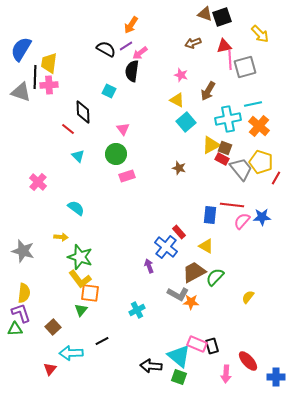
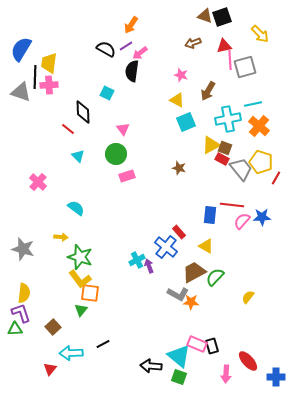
brown triangle at (205, 14): moved 2 px down
cyan square at (109, 91): moved 2 px left, 2 px down
cyan square at (186, 122): rotated 18 degrees clockwise
gray star at (23, 251): moved 2 px up
cyan cross at (137, 310): moved 50 px up
black line at (102, 341): moved 1 px right, 3 px down
